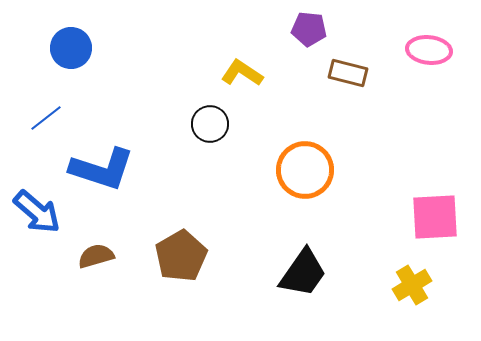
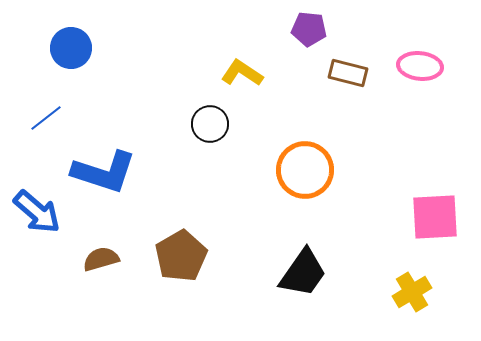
pink ellipse: moved 9 px left, 16 px down
blue L-shape: moved 2 px right, 3 px down
brown semicircle: moved 5 px right, 3 px down
yellow cross: moved 7 px down
